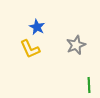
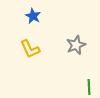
blue star: moved 4 px left, 11 px up
green line: moved 2 px down
